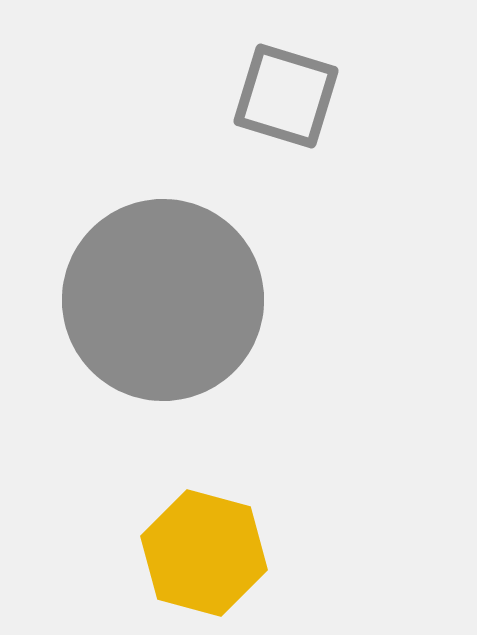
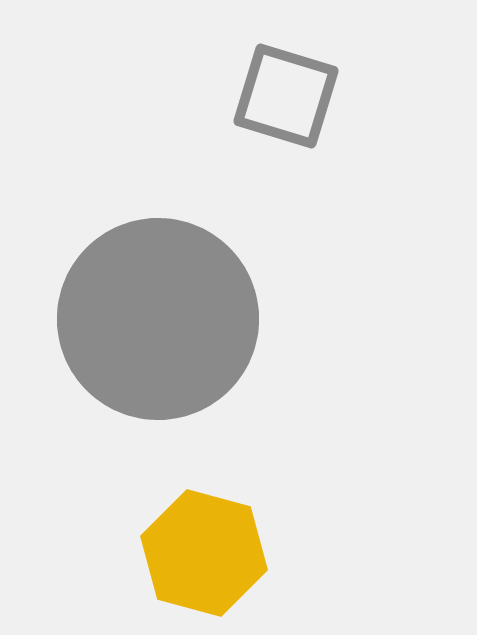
gray circle: moved 5 px left, 19 px down
